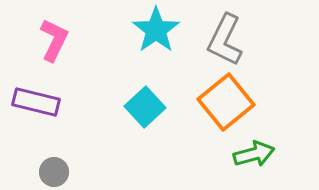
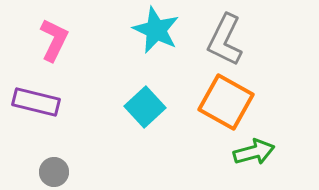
cyan star: rotated 12 degrees counterclockwise
orange square: rotated 22 degrees counterclockwise
green arrow: moved 2 px up
